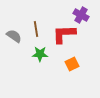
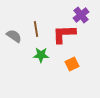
purple cross: rotated 21 degrees clockwise
green star: moved 1 px right, 1 px down
